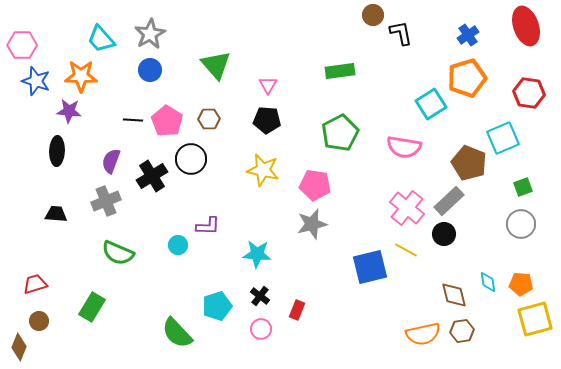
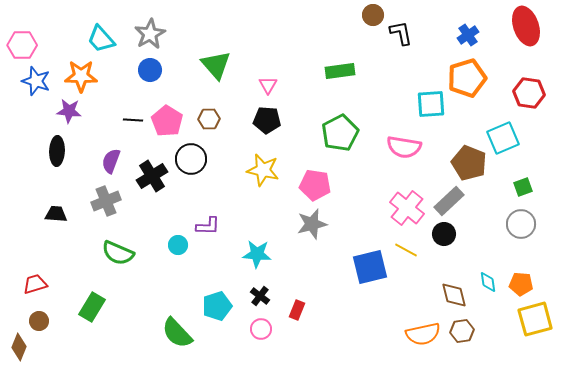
cyan square at (431, 104): rotated 28 degrees clockwise
